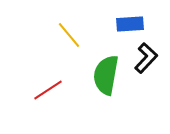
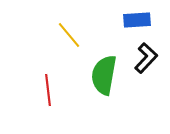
blue rectangle: moved 7 px right, 4 px up
green semicircle: moved 2 px left
red line: rotated 64 degrees counterclockwise
